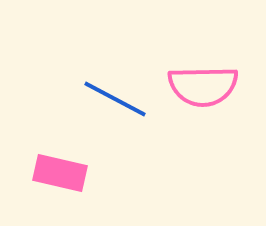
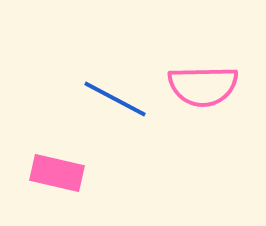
pink rectangle: moved 3 px left
